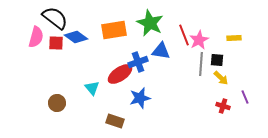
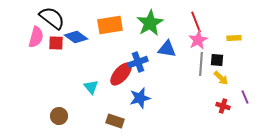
black semicircle: moved 3 px left
green star: rotated 16 degrees clockwise
orange rectangle: moved 4 px left, 5 px up
red line: moved 12 px right, 13 px up
pink star: moved 1 px left
blue triangle: moved 6 px right, 2 px up
red ellipse: moved 1 px right; rotated 15 degrees counterclockwise
cyan triangle: moved 1 px left, 1 px up
brown circle: moved 2 px right, 13 px down
